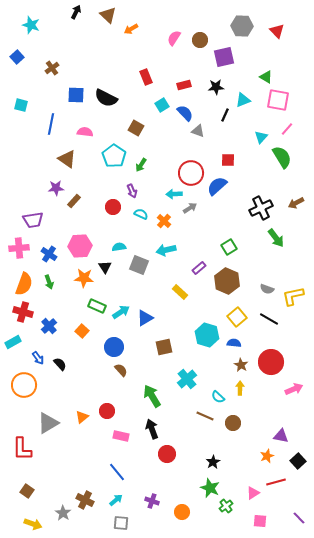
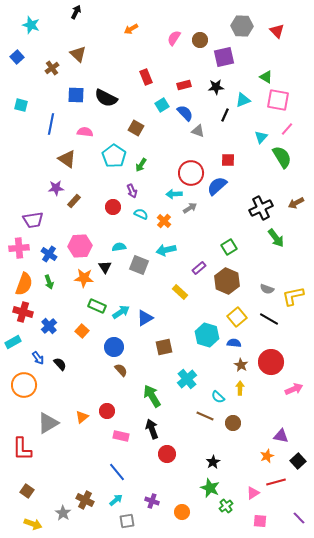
brown triangle at (108, 15): moved 30 px left, 39 px down
gray square at (121, 523): moved 6 px right, 2 px up; rotated 14 degrees counterclockwise
